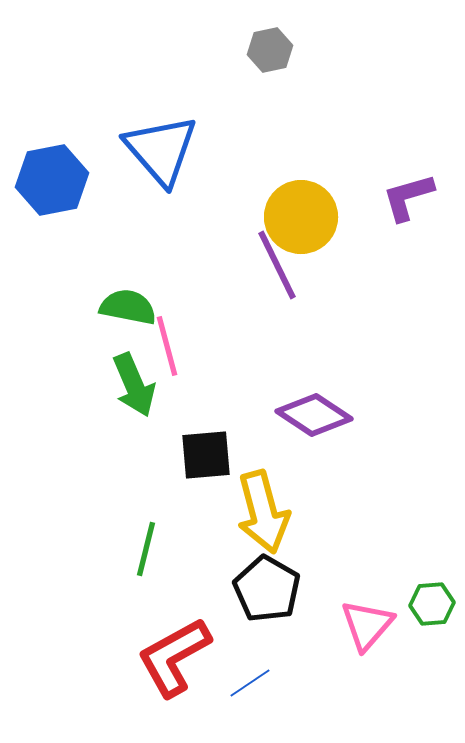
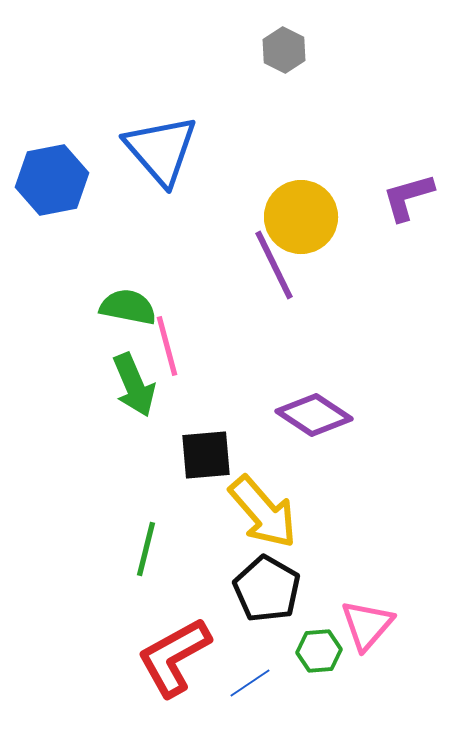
gray hexagon: moved 14 px right; rotated 21 degrees counterclockwise
purple line: moved 3 px left
yellow arrow: rotated 26 degrees counterclockwise
green hexagon: moved 113 px left, 47 px down
